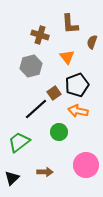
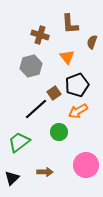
orange arrow: rotated 42 degrees counterclockwise
